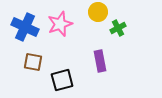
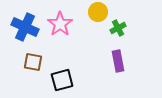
pink star: rotated 15 degrees counterclockwise
purple rectangle: moved 18 px right
